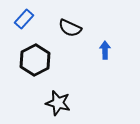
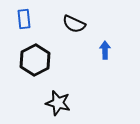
blue rectangle: rotated 48 degrees counterclockwise
black semicircle: moved 4 px right, 4 px up
